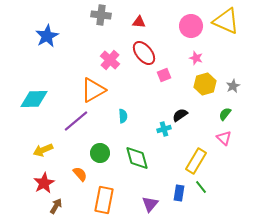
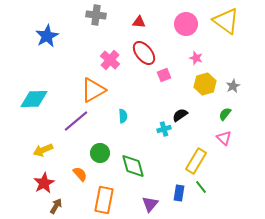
gray cross: moved 5 px left
yellow triangle: rotated 12 degrees clockwise
pink circle: moved 5 px left, 2 px up
green diamond: moved 4 px left, 8 px down
